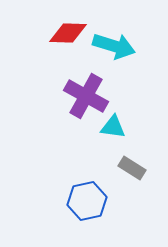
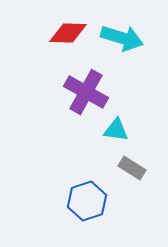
cyan arrow: moved 8 px right, 8 px up
purple cross: moved 4 px up
cyan triangle: moved 3 px right, 3 px down
blue hexagon: rotated 6 degrees counterclockwise
